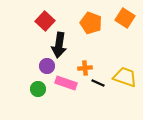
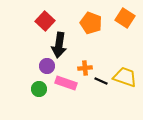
black line: moved 3 px right, 2 px up
green circle: moved 1 px right
